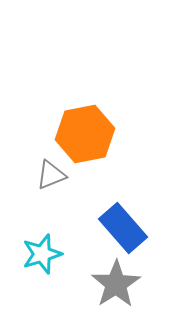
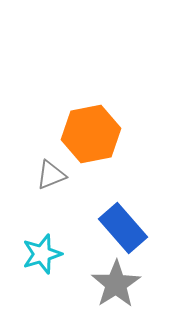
orange hexagon: moved 6 px right
